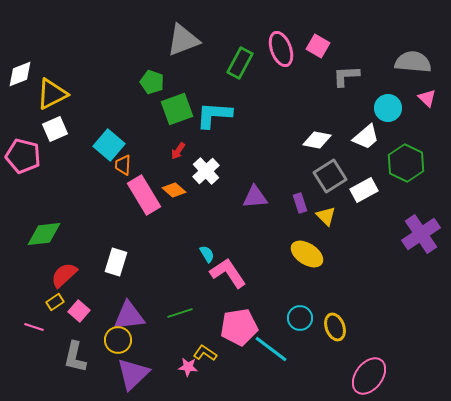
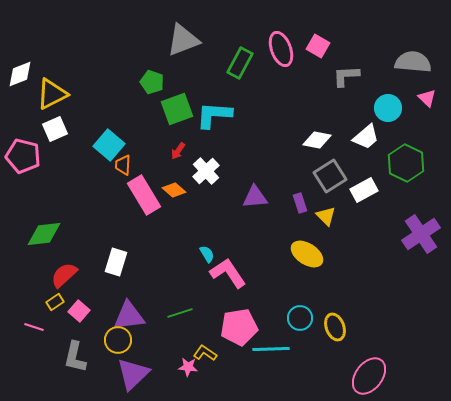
cyan line at (271, 349): rotated 39 degrees counterclockwise
